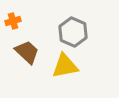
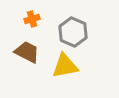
orange cross: moved 19 px right, 2 px up
brown trapezoid: rotated 16 degrees counterclockwise
